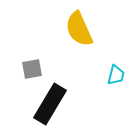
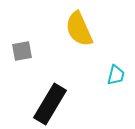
gray square: moved 10 px left, 18 px up
